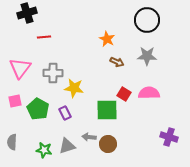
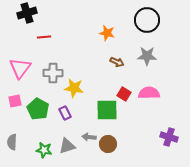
orange star: moved 6 px up; rotated 14 degrees counterclockwise
